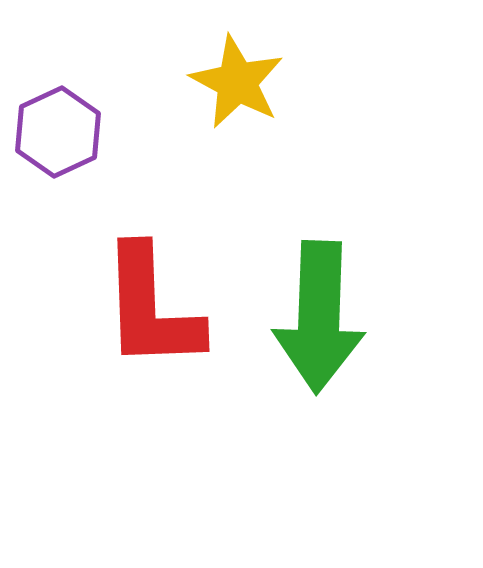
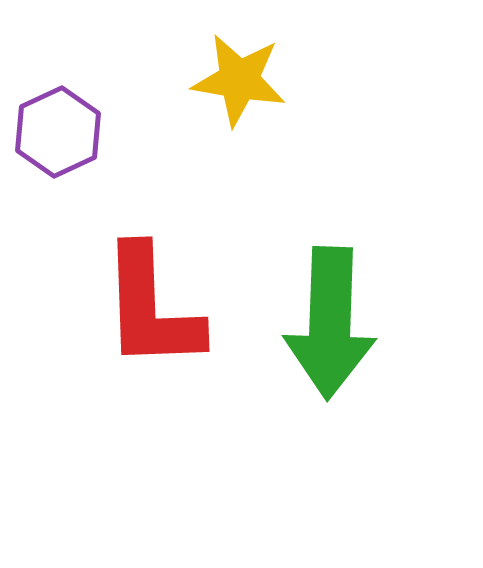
yellow star: moved 2 px right, 2 px up; rotated 18 degrees counterclockwise
green arrow: moved 11 px right, 6 px down
